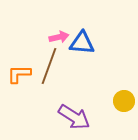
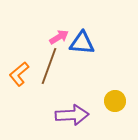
pink arrow: rotated 18 degrees counterclockwise
orange L-shape: rotated 40 degrees counterclockwise
yellow circle: moved 9 px left
purple arrow: moved 2 px left, 2 px up; rotated 36 degrees counterclockwise
